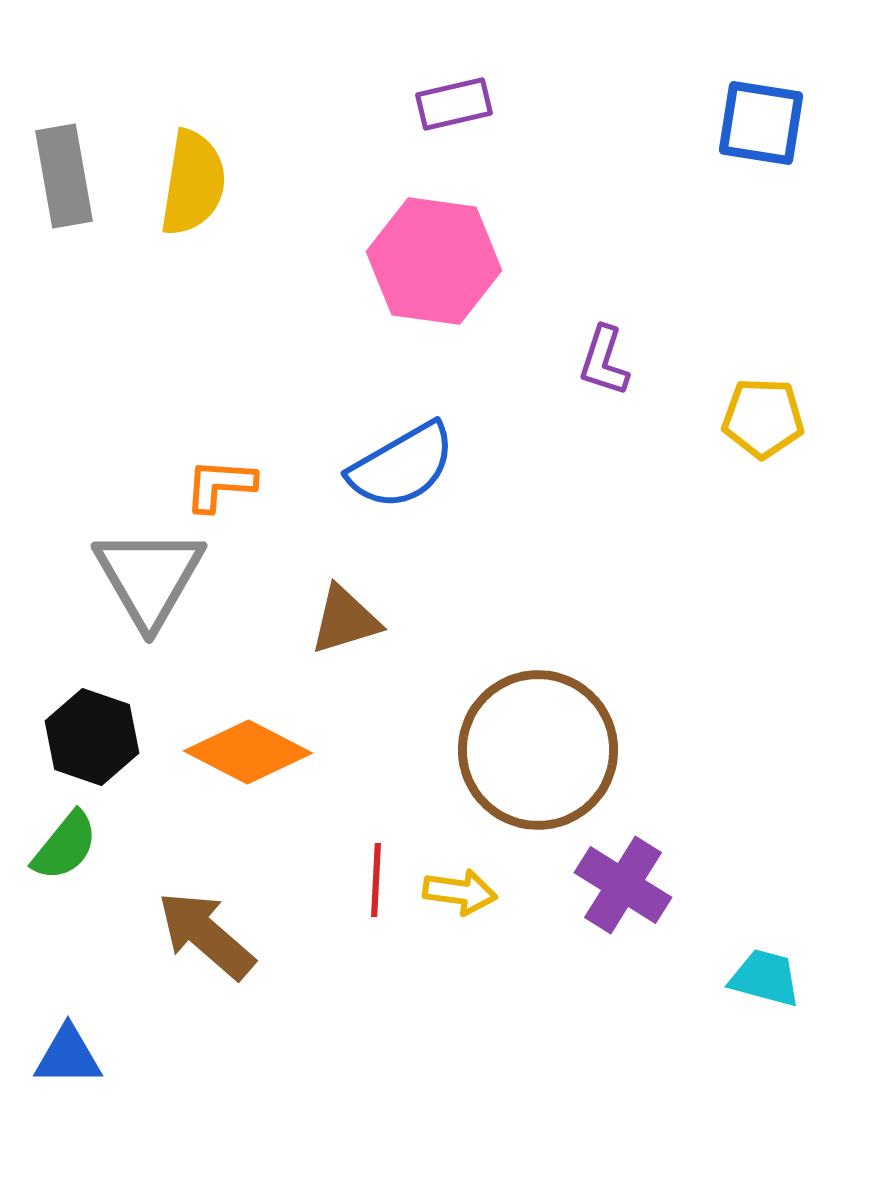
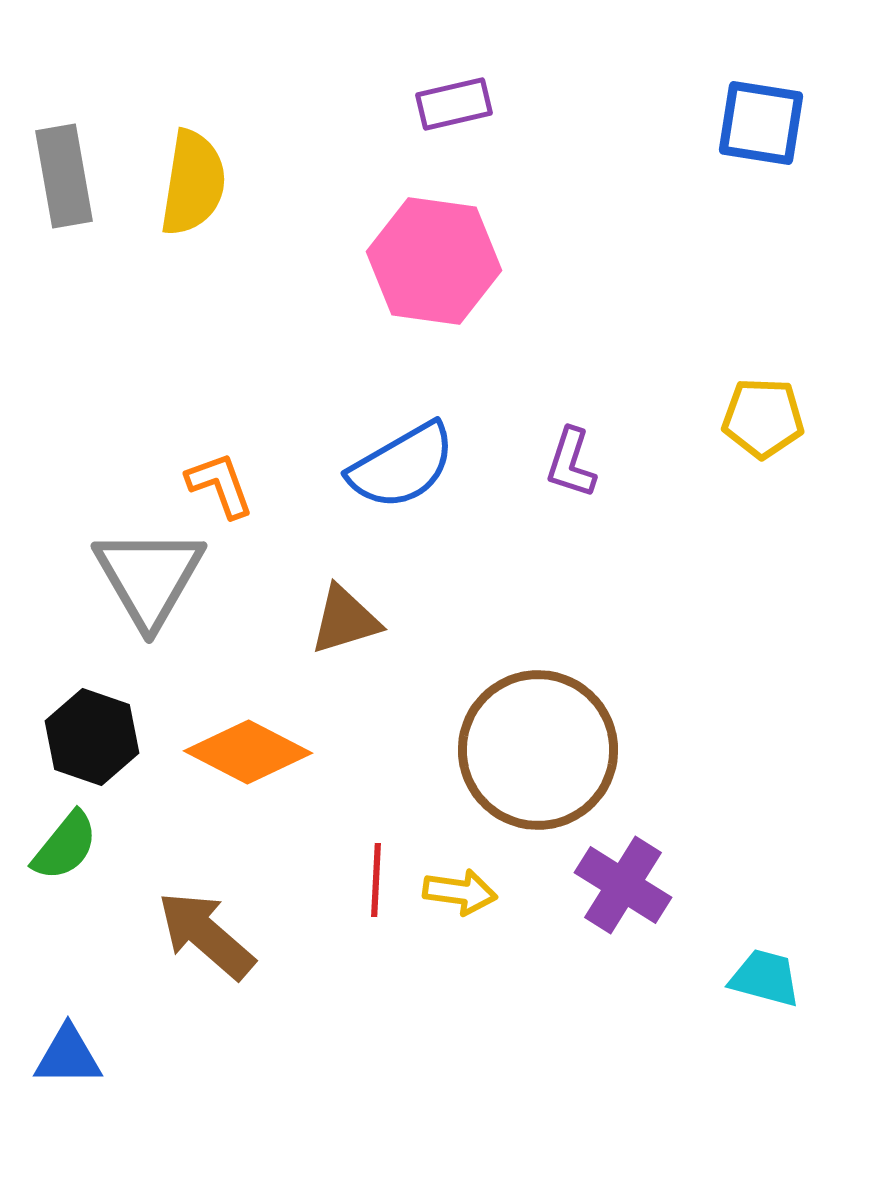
purple L-shape: moved 33 px left, 102 px down
orange L-shape: rotated 66 degrees clockwise
